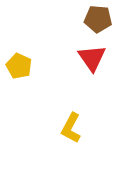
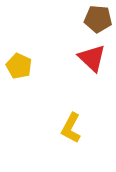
red triangle: rotated 12 degrees counterclockwise
